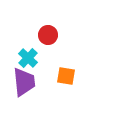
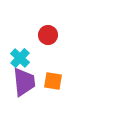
cyan cross: moved 8 px left
orange square: moved 13 px left, 5 px down
